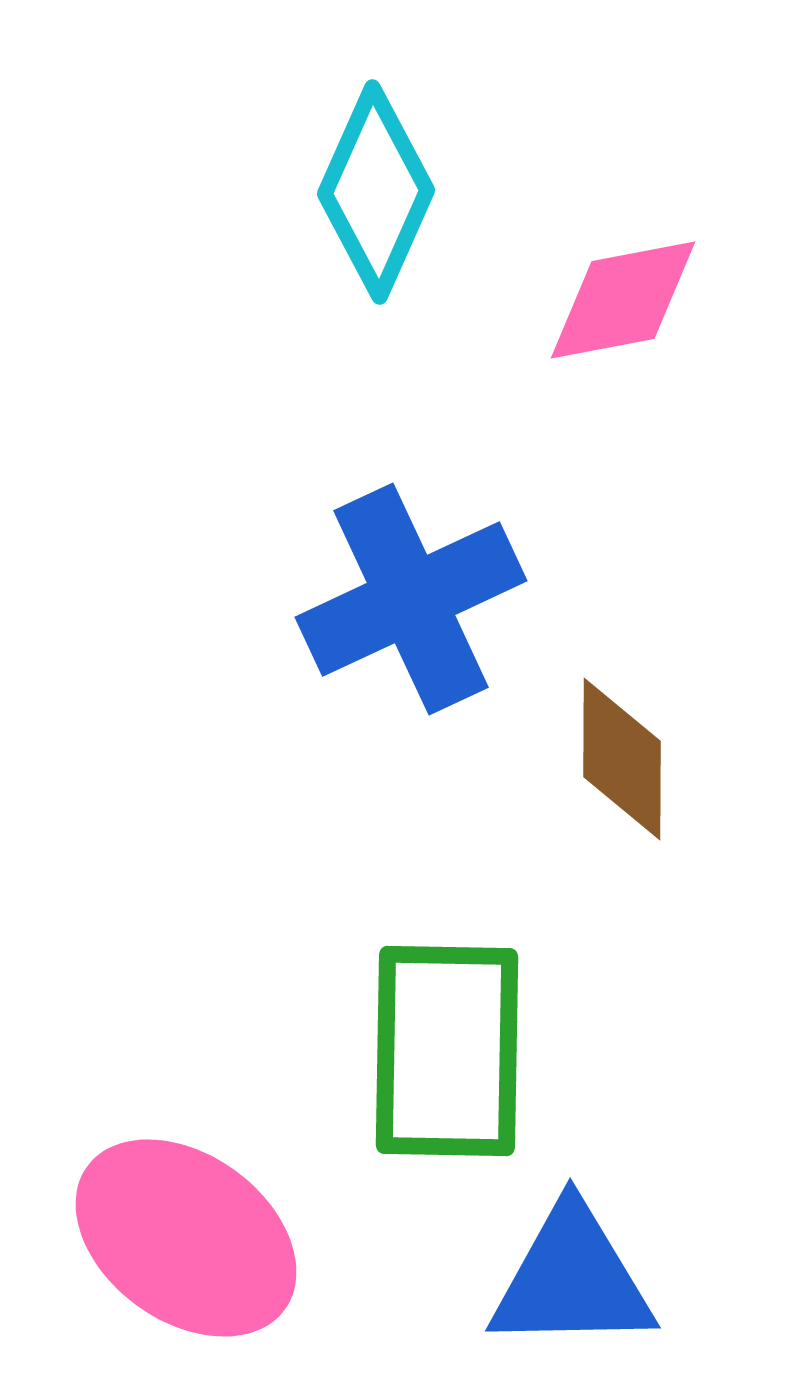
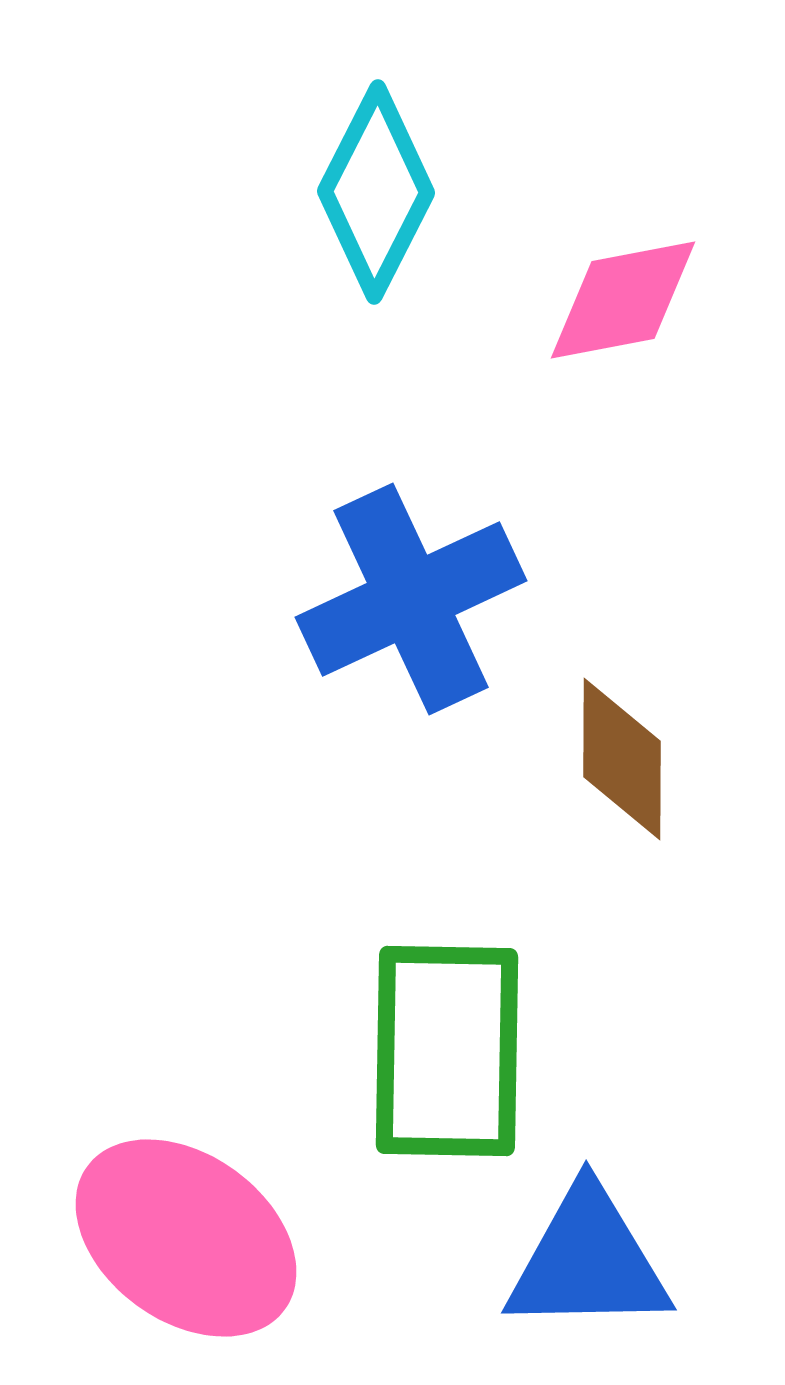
cyan diamond: rotated 3 degrees clockwise
blue triangle: moved 16 px right, 18 px up
